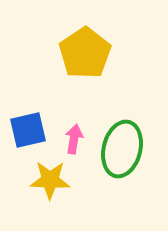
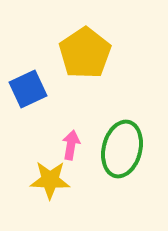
blue square: moved 41 px up; rotated 12 degrees counterclockwise
pink arrow: moved 3 px left, 6 px down
